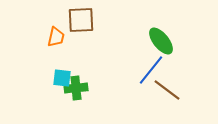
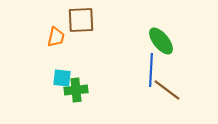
blue line: rotated 36 degrees counterclockwise
green cross: moved 2 px down
